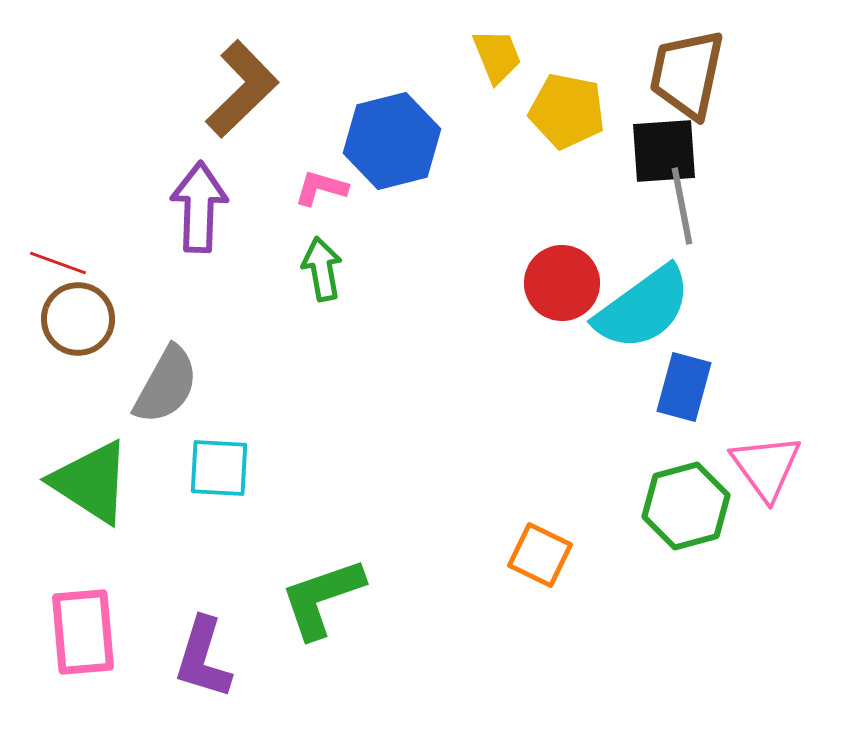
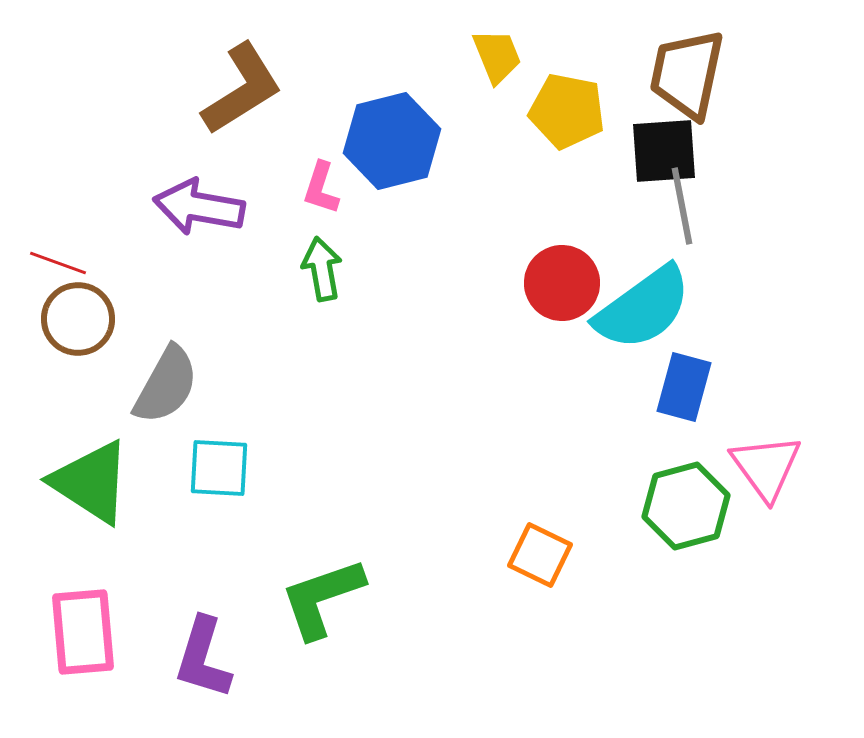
brown L-shape: rotated 12 degrees clockwise
pink L-shape: rotated 88 degrees counterclockwise
purple arrow: rotated 82 degrees counterclockwise
